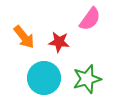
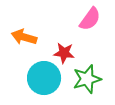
orange arrow: rotated 145 degrees clockwise
red star: moved 5 px right, 11 px down
